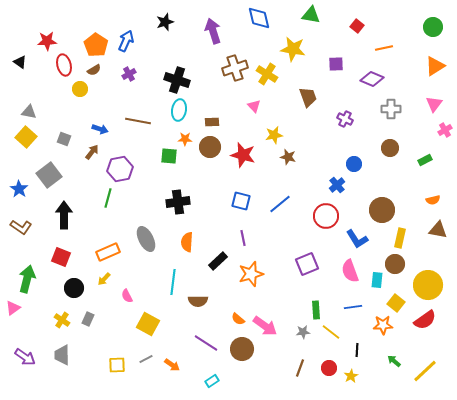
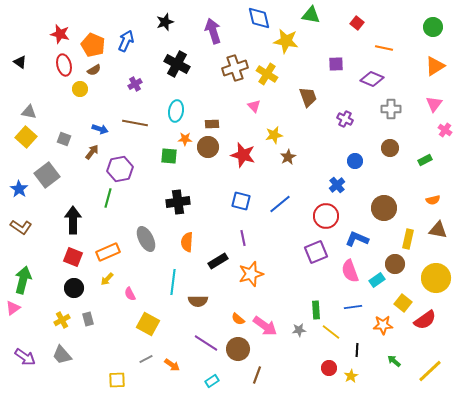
red square at (357, 26): moved 3 px up
red star at (47, 41): moved 13 px right, 7 px up; rotated 18 degrees clockwise
orange pentagon at (96, 45): moved 3 px left; rotated 10 degrees counterclockwise
orange line at (384, 48): rotated 24 degrees clockwise
yellow star at (293, 49): moved 7 px left, 8 px up
purple cross at (129, 74): moved 6 px right, 10 px down
black cross at (177, 80): moved 16 px up; rotated 10 degrees clockwise
cyan ellipse at (179, 110): moved 3 px left, 1 px down
brown line at (138, 121): moved 3 px left, 2 px down
brown rectangle at (212, 122): moved 2 px down
pink cross at (445, 130): rotated 24 degrees counterclockwise
brown circle at (210, 147): moved 2 px left
brown star at (288, 157): rotated 28 degrees clockwise
blue circle at (354, 164): moved 1 px right, 3 px up
gray square at (49, 175): moved 2 px left
brown circle at (382, 210): moved 2 px right, 2 px up
black arrow at (64, 215): moved 9 px right, 5 px down
yellow rectangle at (400, 238): moved 8 px right, 1 px down
blue L-shape at (357, 239): rotated 145 degrees clockwise
red square at (61, 257): moved 12 px right
black rectangle at (218, 261): rotated 12 degrees clockwise
purple square at (307, 264): moved 9 px right, 12 px up
green arrow at (27, 279): moved 4 px left, 1 px down
yellow arrow at (104, 279): moved 3 px right
cyan rectangle at (377, 280): rotated 49 degrees clockwise
yellow circle at (428, 285): moved 8 px right, 7 px up
pink semicircle at (127, 296): moved 3 px right, 2 px up
yellow square at (396, 303): moved 7 px right
gray rectangle at (88, 319): rotated 40 degrees counterclockwise
yellow cross at (62, 320): rotated 28 degrees clockwise
gray star at (303, 332): moved 4 px left, 2 px up
brown circle at (242, 349): moved 4 px left
gray trapezoid at (62, 355): rotated 40 degrees counterclockwise
yellow square at (117, 365): moved 15 px down
brown line at (300, 368): moved 43 px left, 7 px down
yellow line at (425, 371): moved 5 px right
